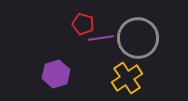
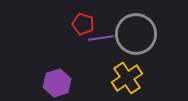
gray circle: moved 2 px left, 4 px up
purple hexagon: moved 1 px right, 9 px down
